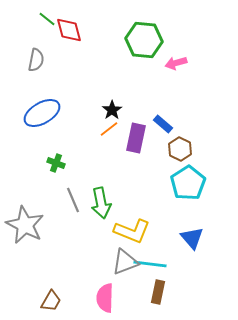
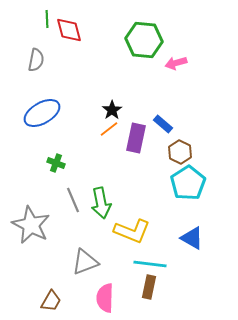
green line: rotated 48 degrees clockwise
brown hexagon: moved 3 px down
gray star: moved 6 px right
blue triangle: rotated 20 degrees counterclockwise
gray triangle: moved 40 px left
brown rectangle: moved 9 px left, 5 px up
